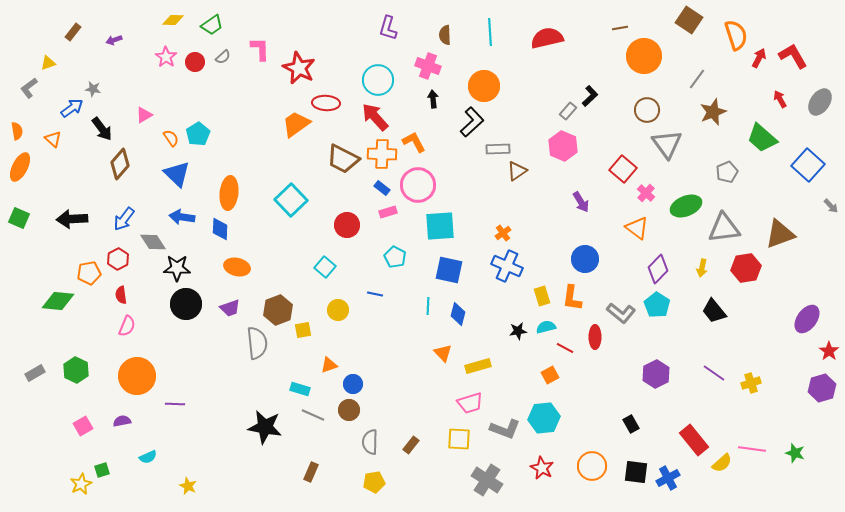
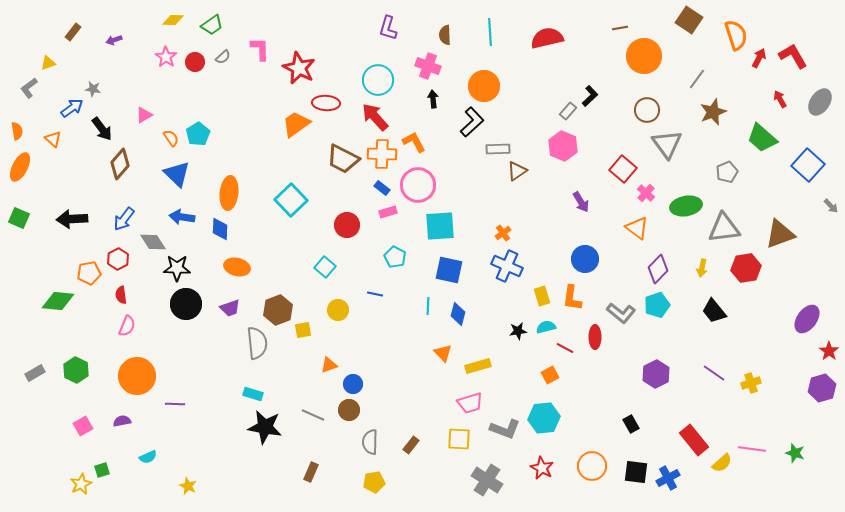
green ellipse at (686, 206): rotated 12 degrees clockwise
cyan pentagon at (657, 305): rotated 20 degrees clockwise
cyan rectangle at (300, 389): moved 47 px left, 5 px down
